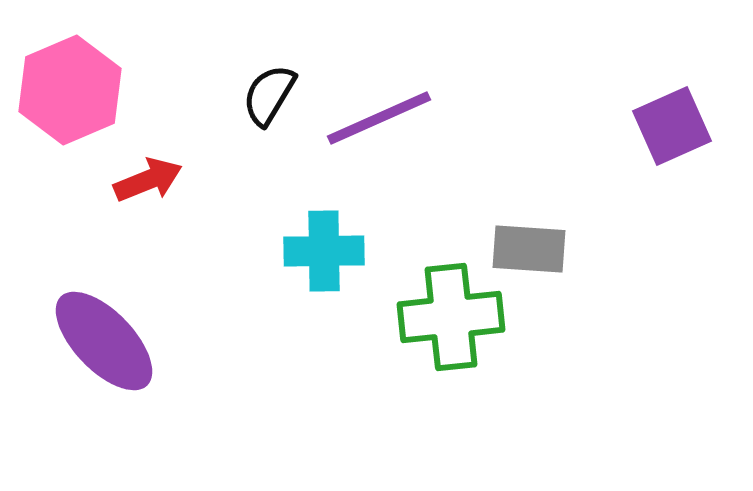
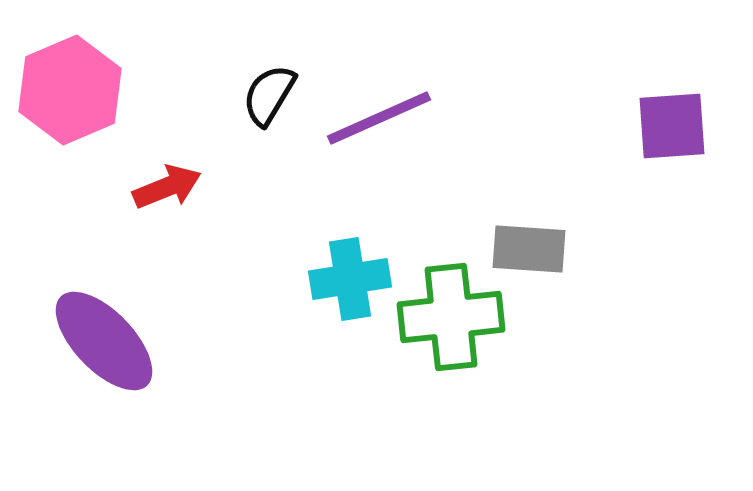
purple square: rotated 20 degrees clockwise
red arrow: moved 19 px right, 7 px down
cyan cross: moved 26 px right, 28 px down; rotated 8 degrees counterclockwise
